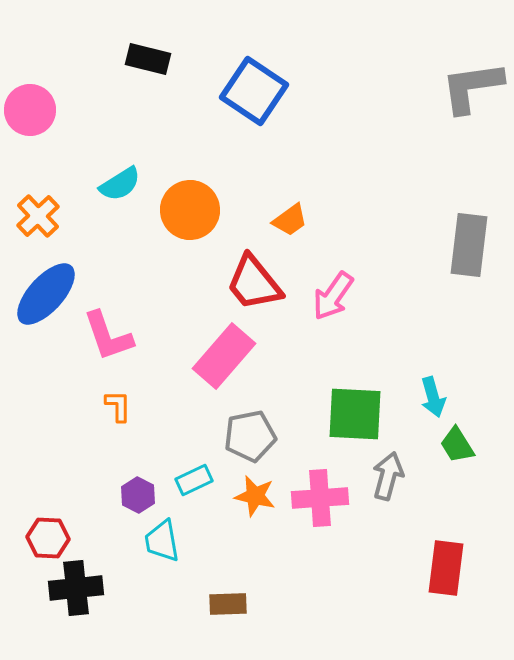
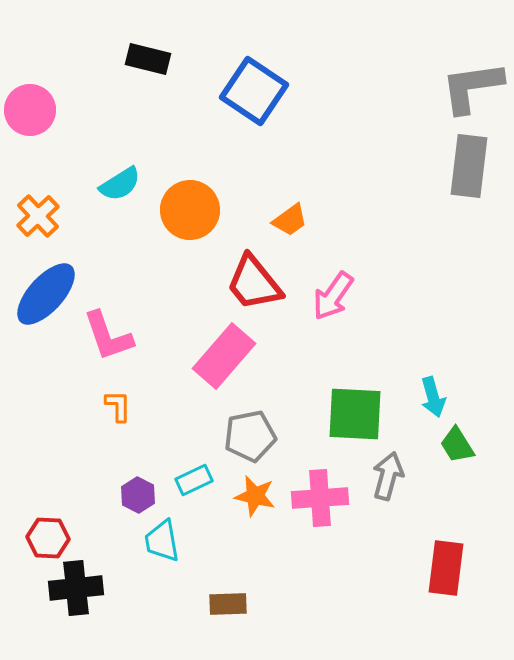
gray rectangle: moved 79 px up
